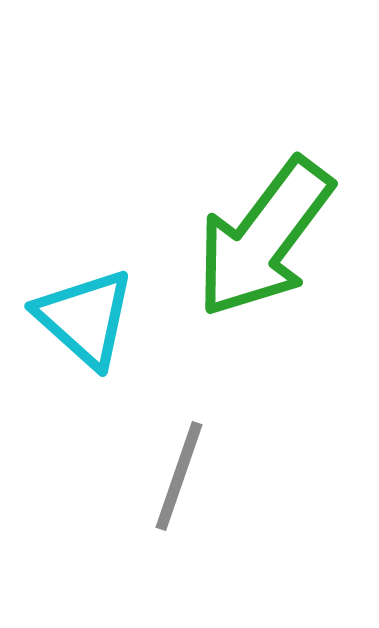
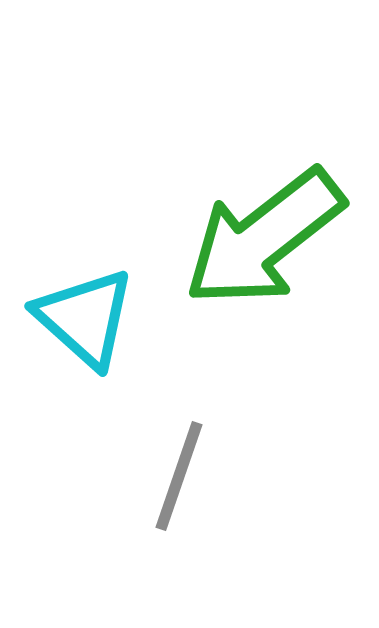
green arrow: rotated 15 degrees clockwise
